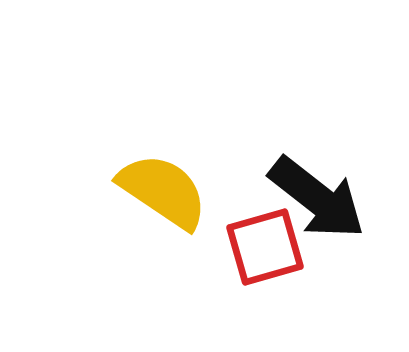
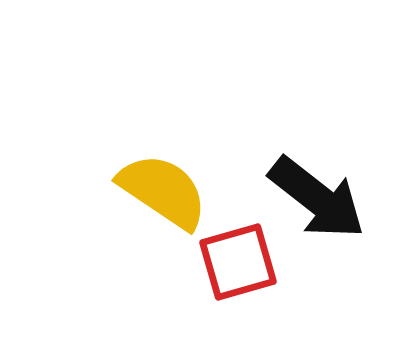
red square: moved 27 px left, 15 px down
